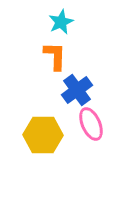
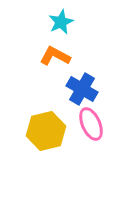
orange L-shape: rotated 64 degrees counterclockwise
blue cross: moved 5 px right, 1 px up; rotated 24 degrees counterclockwise
yellow hexagon: moved 3 px right, 4 px up; rotated 15 degrees counterclockwise
